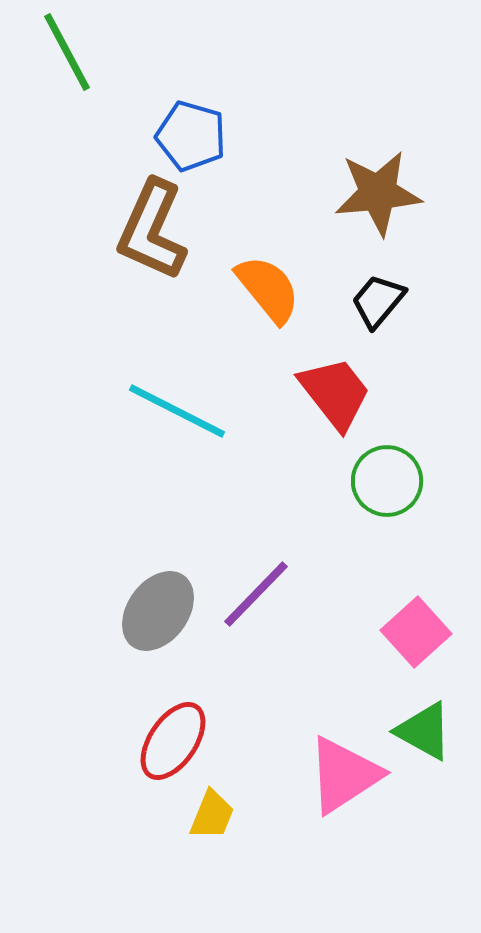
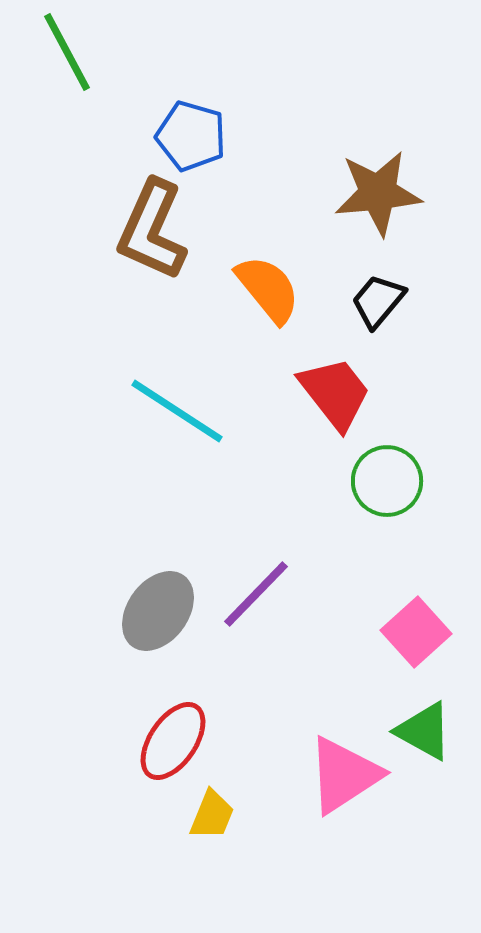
cyan line: rotated 6 degrees clockwise
